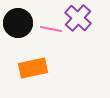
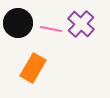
purple cross: moved 3 px right, 6 px down
orange rectangle: rotated 48 degrees counterclockwise
